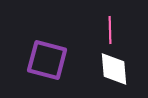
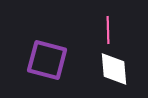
pink line: moved 2 px left
